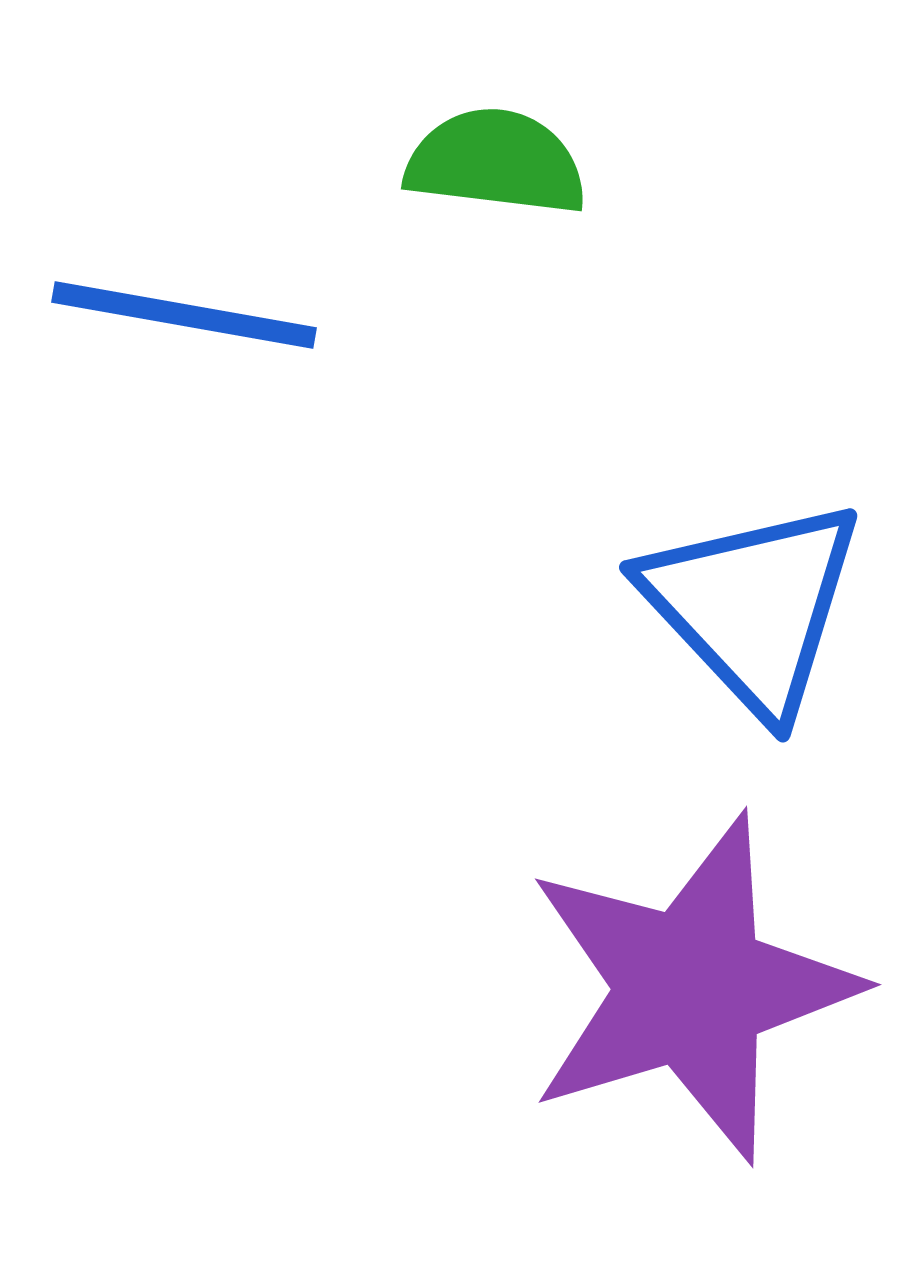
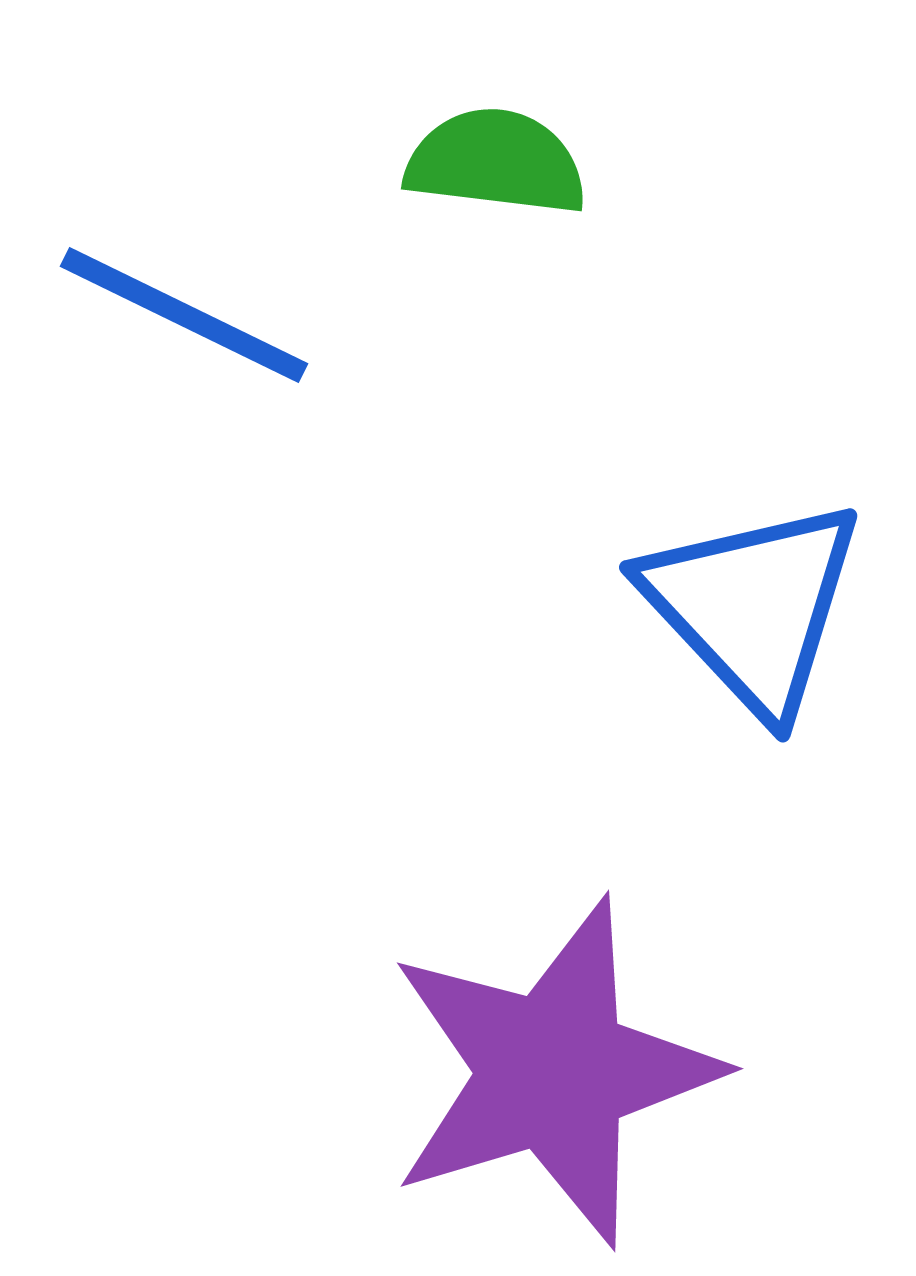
blue line: rotated 16 degrees clockwise
purple star: moved 138 px left, 84 px down
